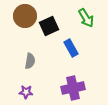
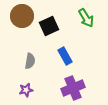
brown circle: moved 3 px left
blue rectangle: moved 6 px left, 8 px down
purple cross: rotated 10 degrees counterclockwise
purple star: moved 2 px up; rotated 16 degrees counterclockwise
